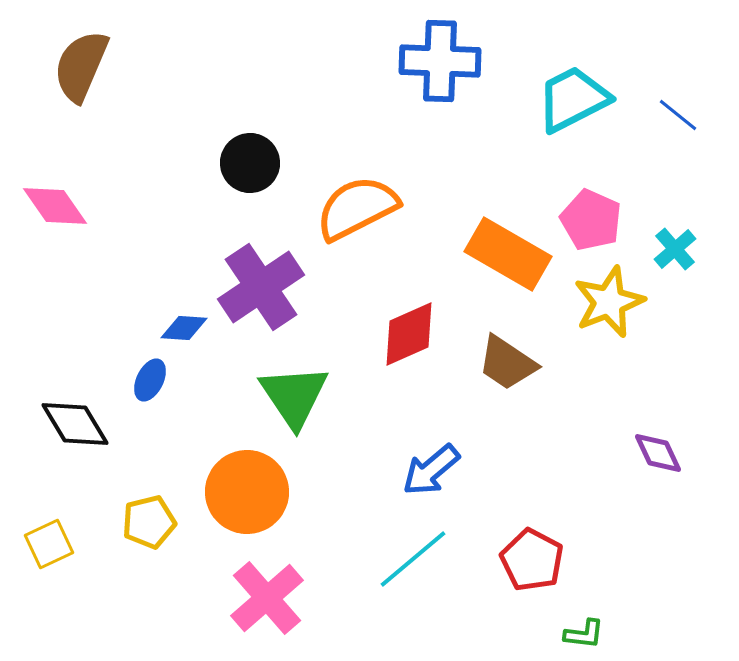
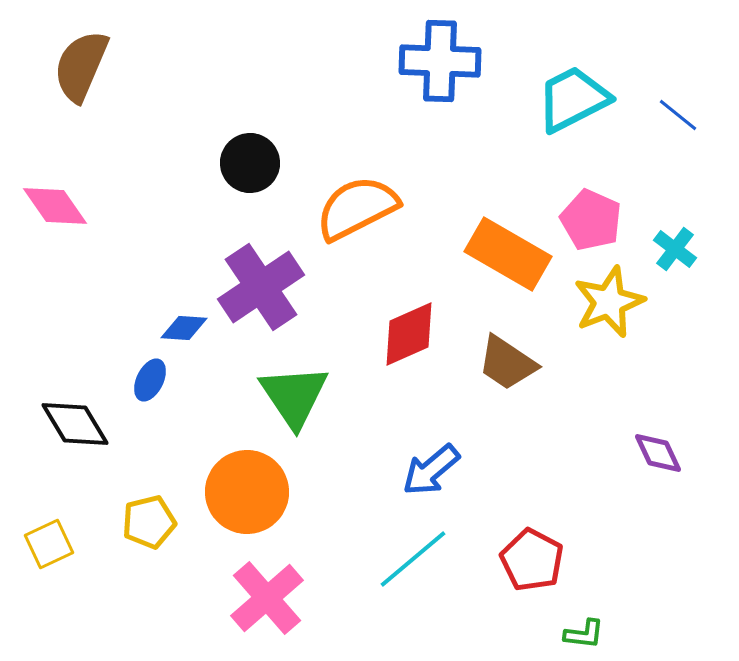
cyan cross: rotated 12 degrees counterclockwise
